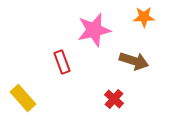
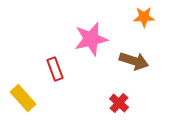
pink star: moved 3 px left, 9 px down
red rectangle: moved 7 px left, 7 px down
red cross: moved 5 px right, 4 px down
